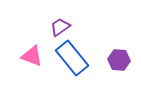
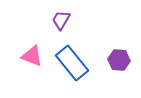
purple trapezoid: moved 1 px right, 7 px up; rotated 25 degrees counterclockwise
blue rectangle: moved 5 px down
